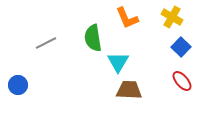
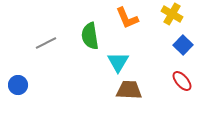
yellow cross: moved 3 px up
green semicircle: moved 3 px left, 2 px up
blue square: moved 2 px right, 2 px up
